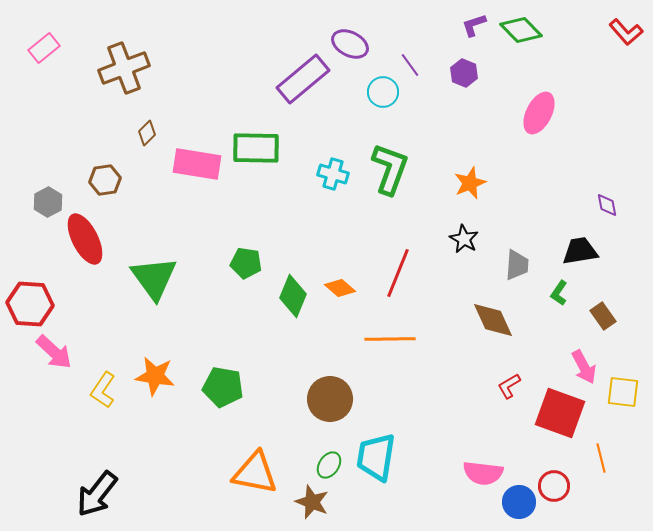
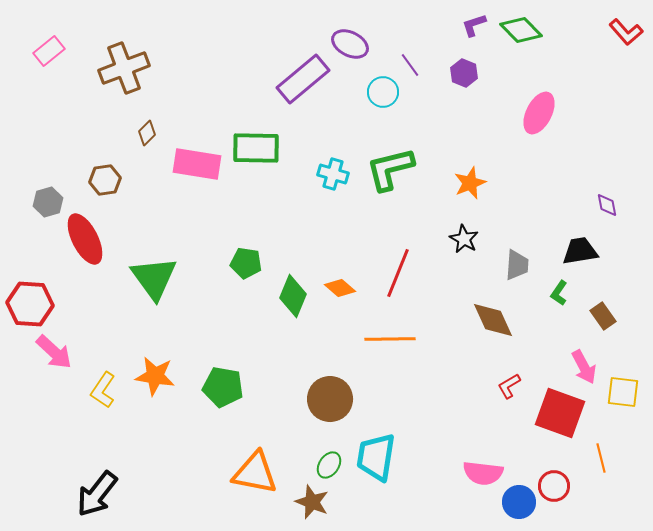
pink rectangle at (44, 48): moved 5 px right, 3 px down
green L-shape at (390, 169): rotated 124 degrees counterclockwise
gray hexagon at (48, 202): rotated 12 degrees clockwise
